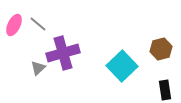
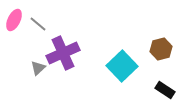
pink ellipse: moved 5 px up
purple cross: rotated 8 degrees counterclockwise
black rectangle: rotated 48 degrees counterclockwise
